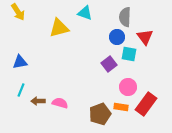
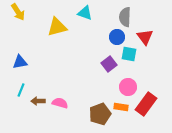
yellow triangle: moved 2 px left, 1 px up
